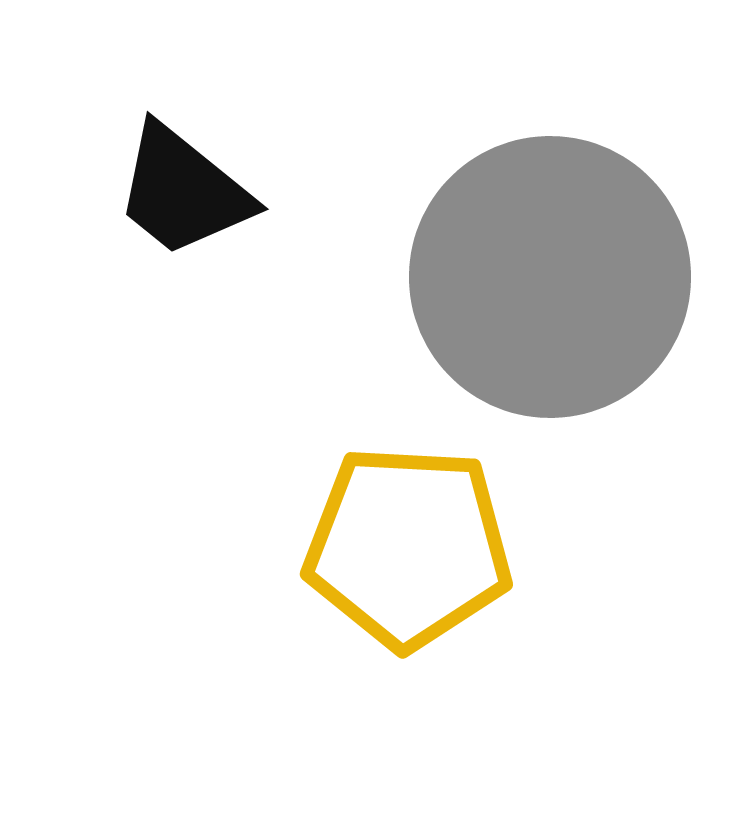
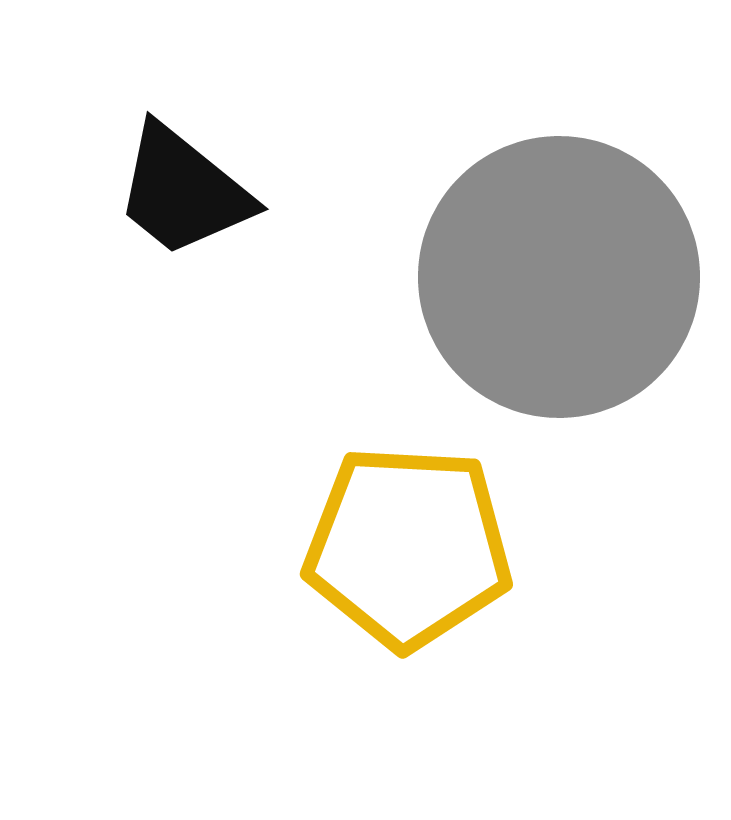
gray circle: moved 9 px right
